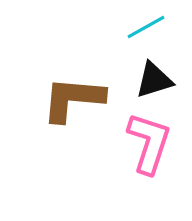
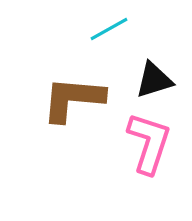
cyan line: moved 37 px left, 2 px down
